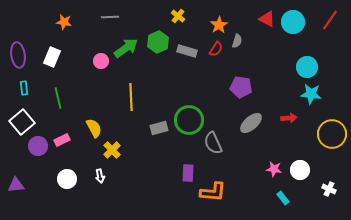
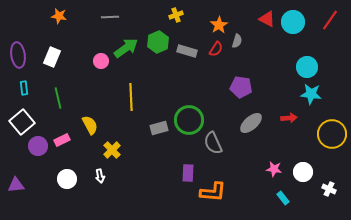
yellow cross at (178, 16): moved 2 px left, 1 px up; rotated 32 degrees clockwise
orange star at (64, 22): moved 5 px left, 6 px up
yellow semicircle at (94, 128): moved 4 px left, 3 px up
white circle at (300, 170): moved 3 px right, 2 px down
